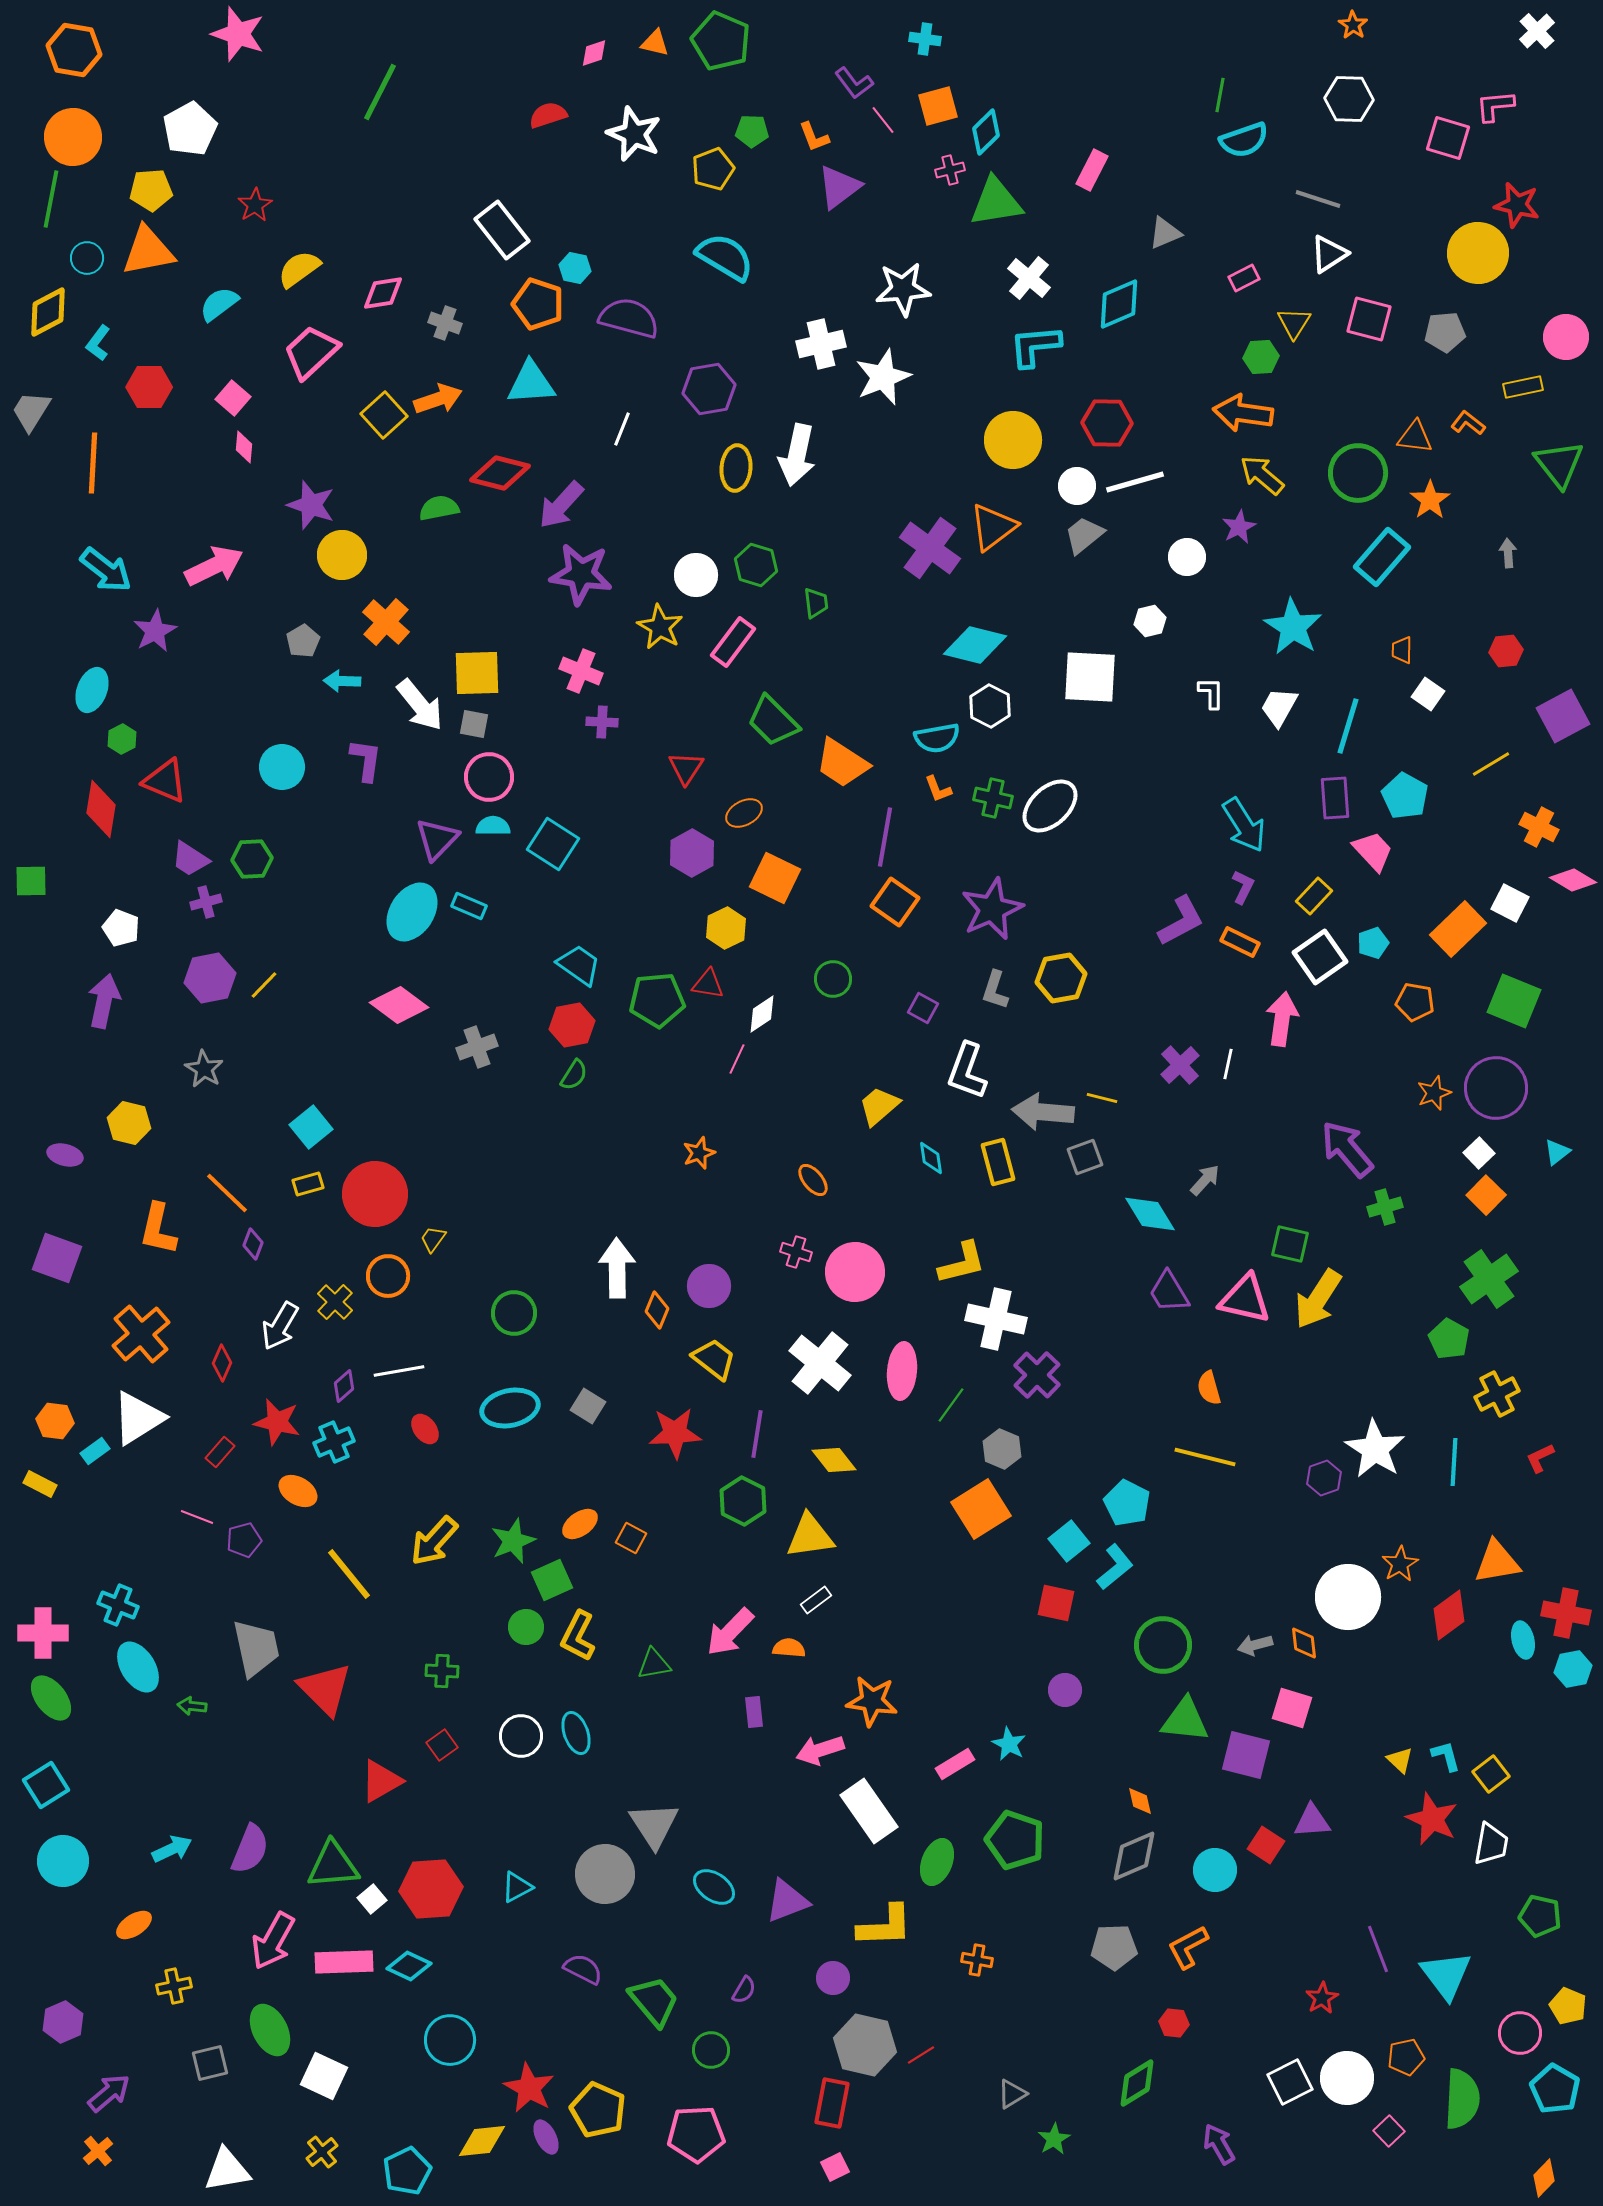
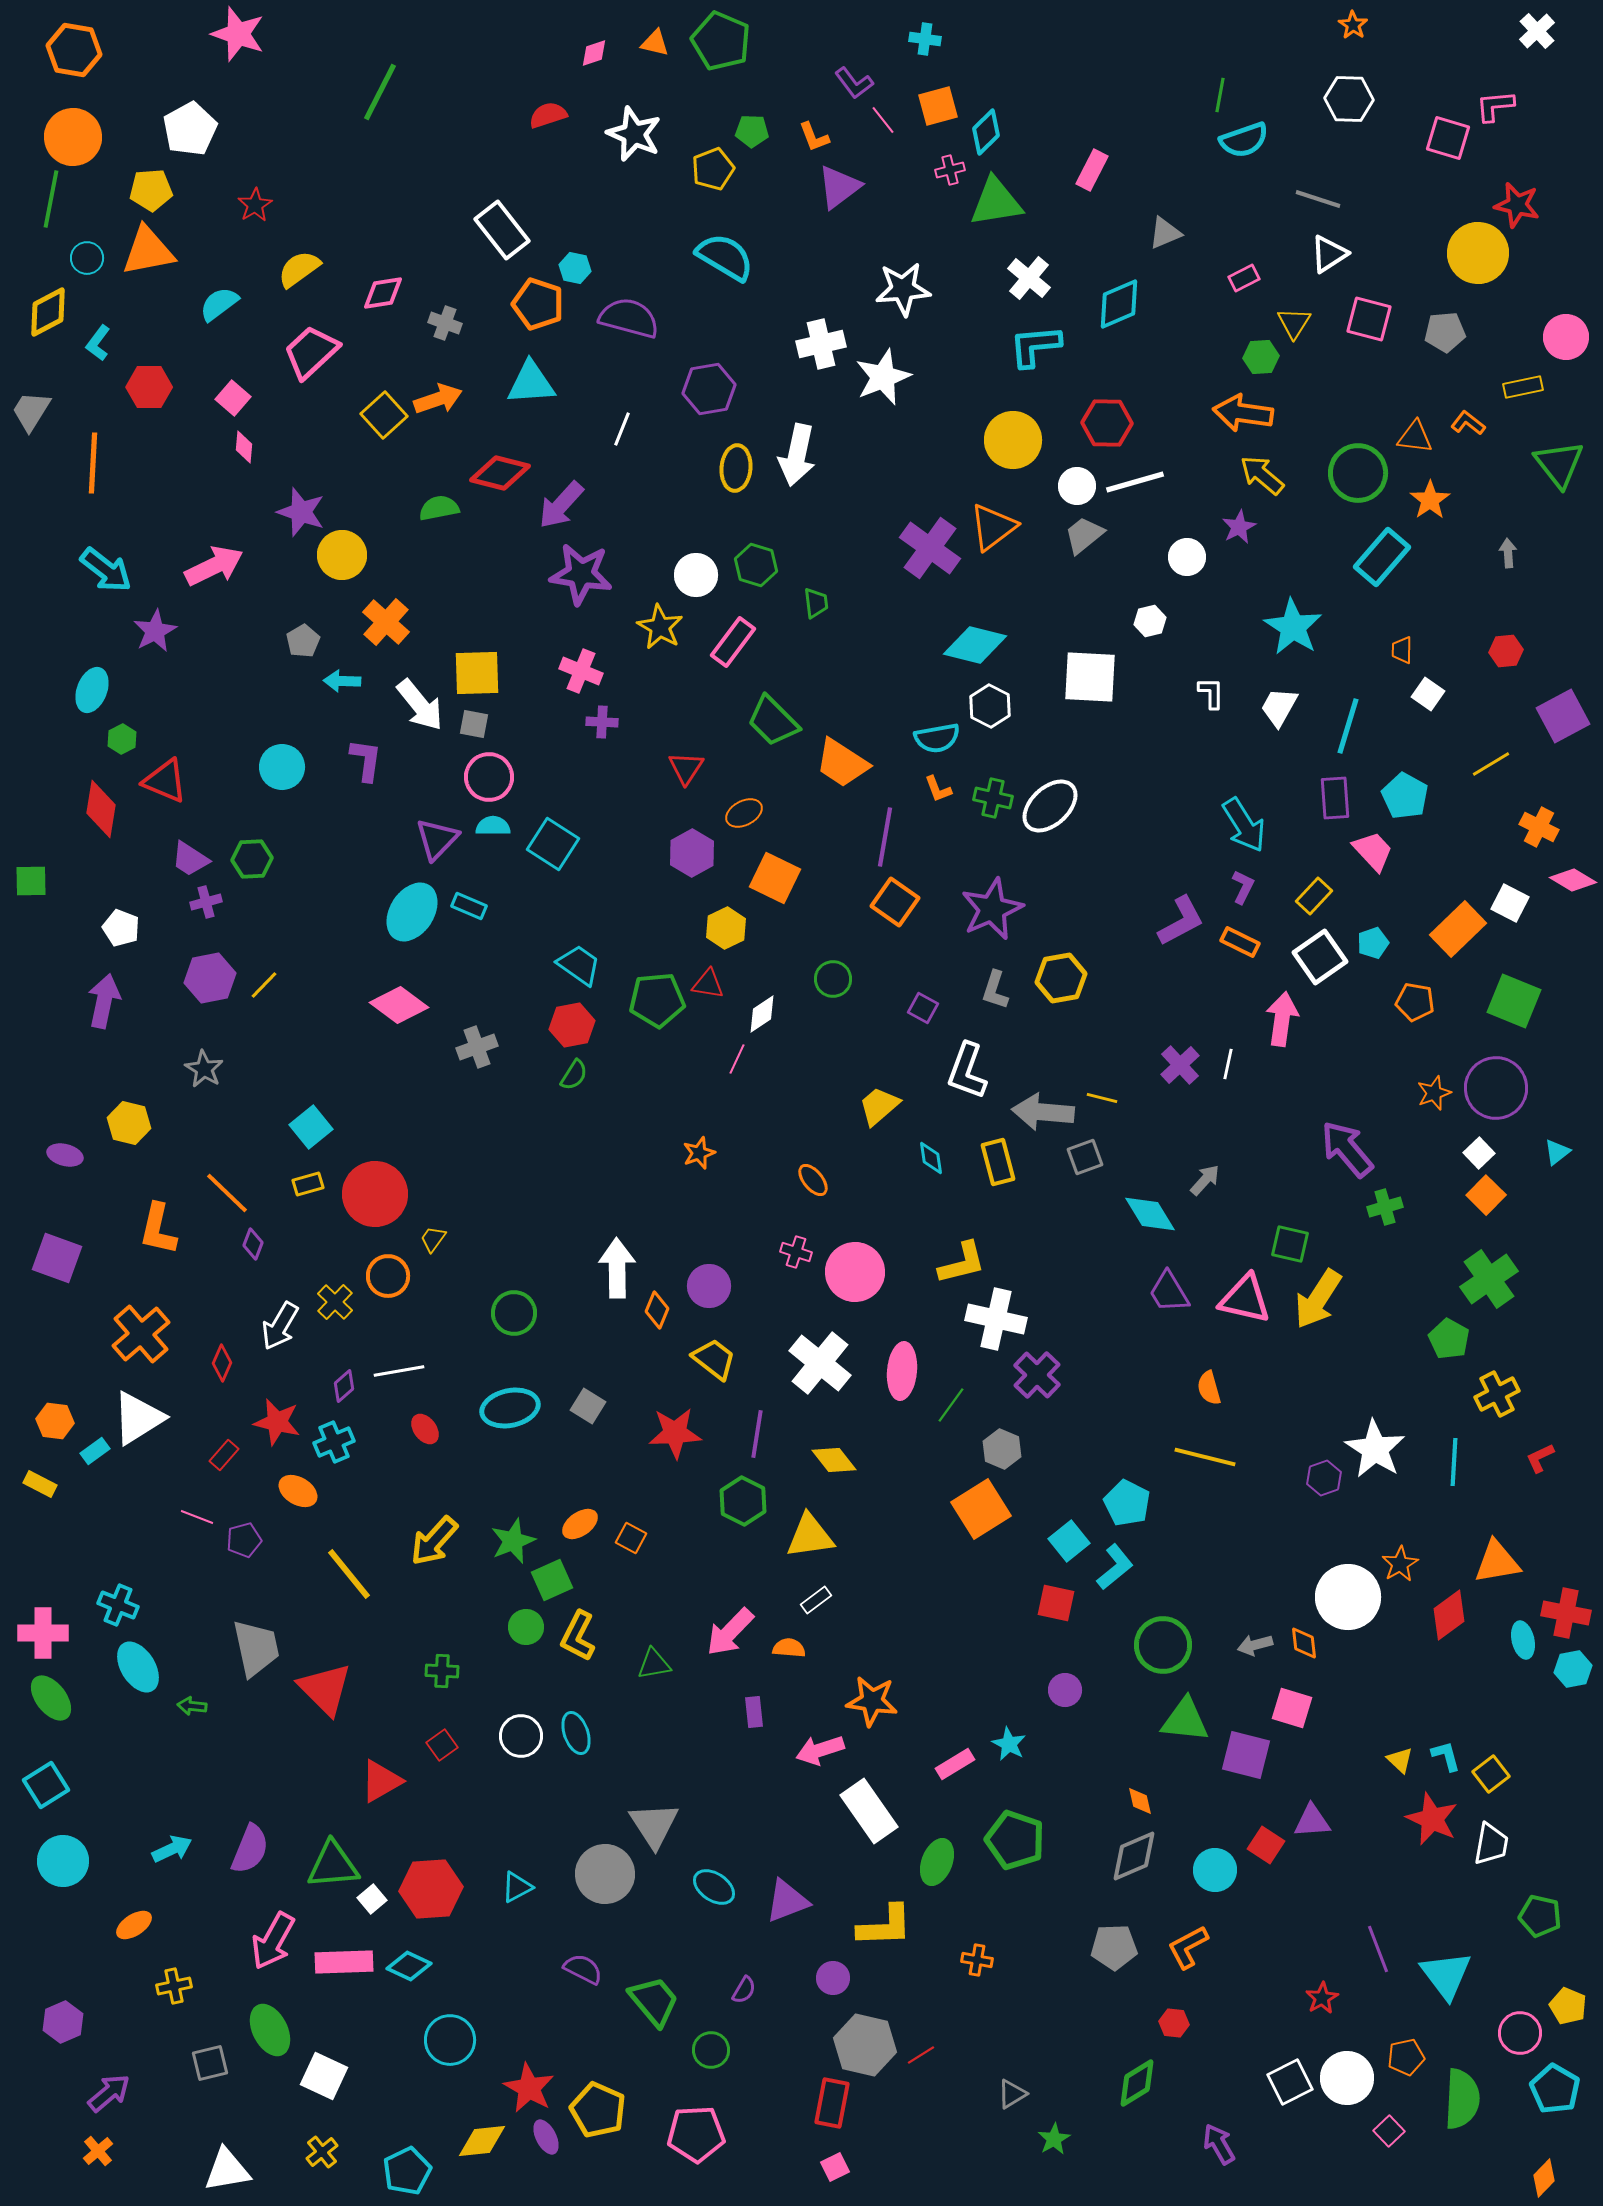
purple star at (311, 505): moved 10 px left, 7 px down
red rectangle at (220, 1452): moved 4 px right, 3 px down
